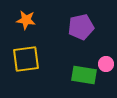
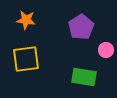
purple pentagon: rotated 20 degrees counterclockwise
pink circle: moved 14 px up
green rectangle: moved 2 px down
